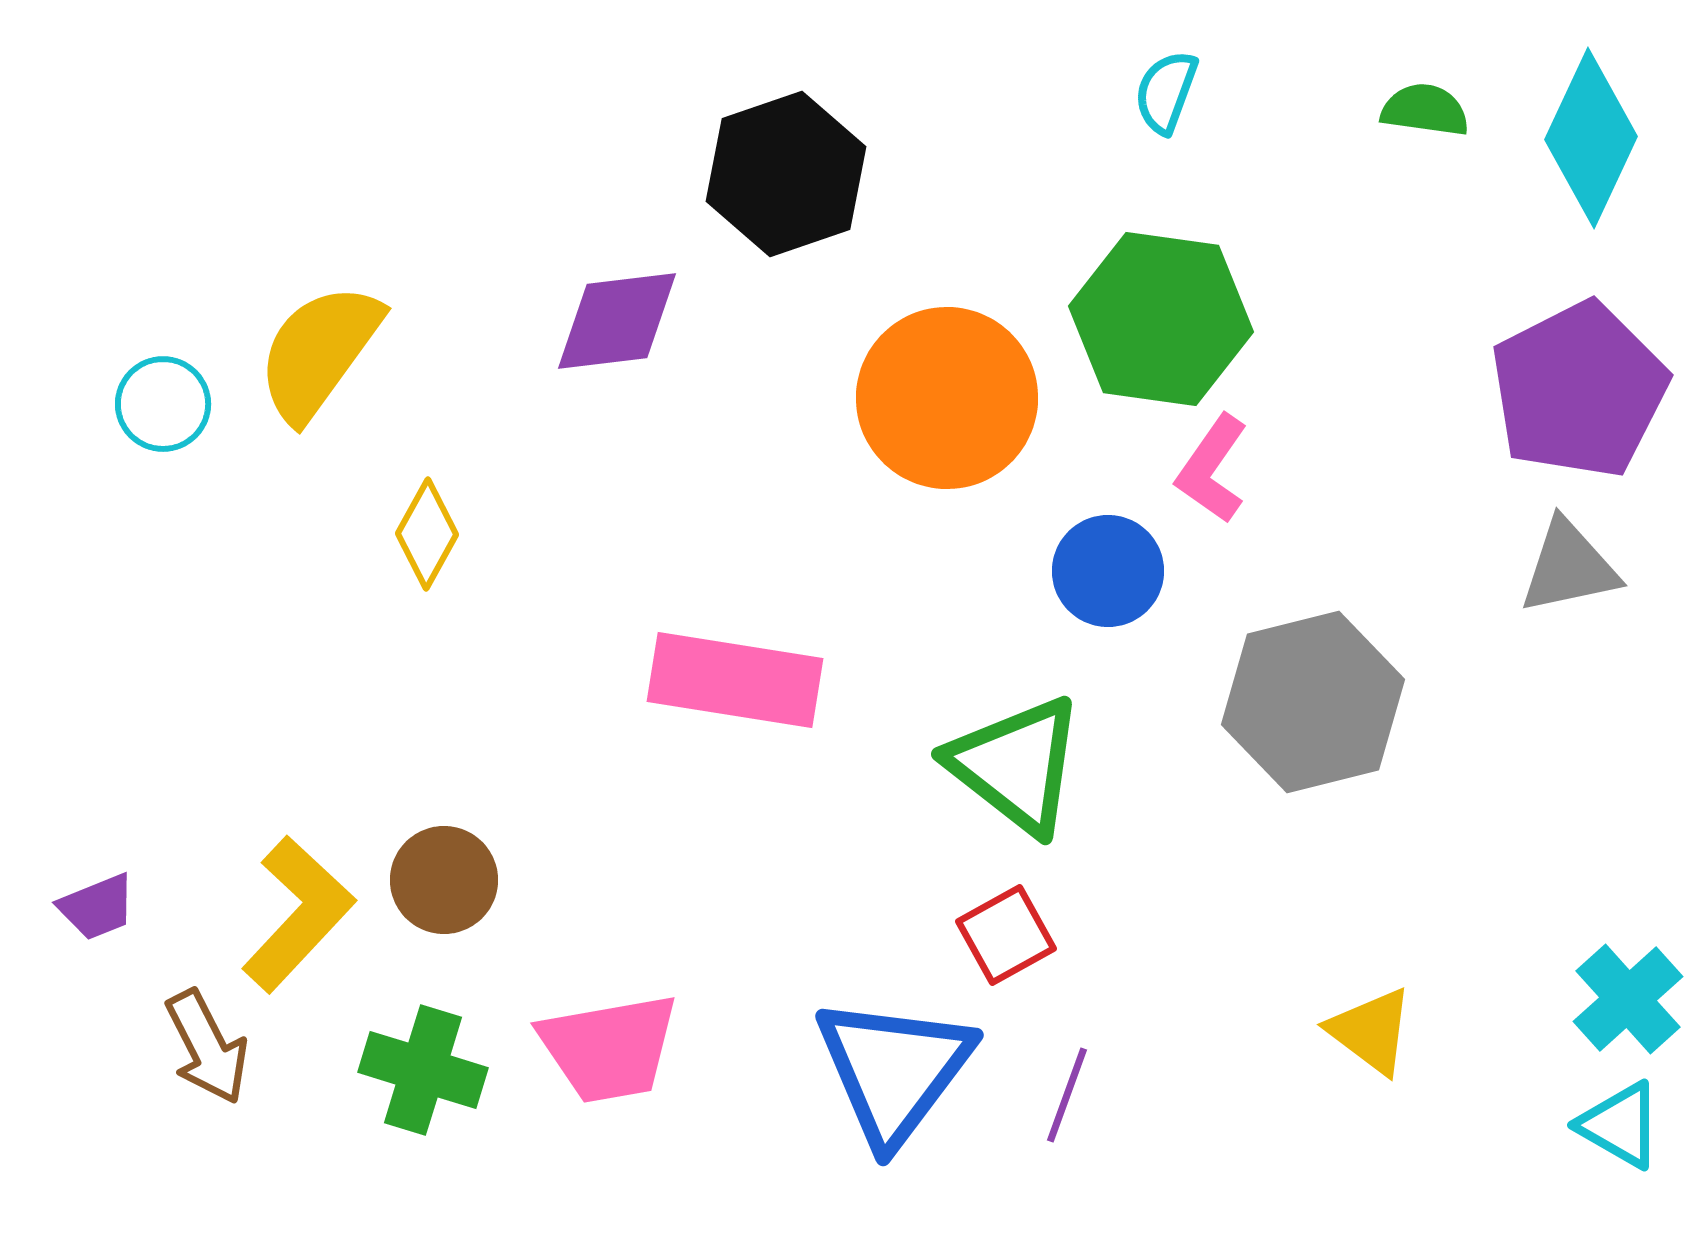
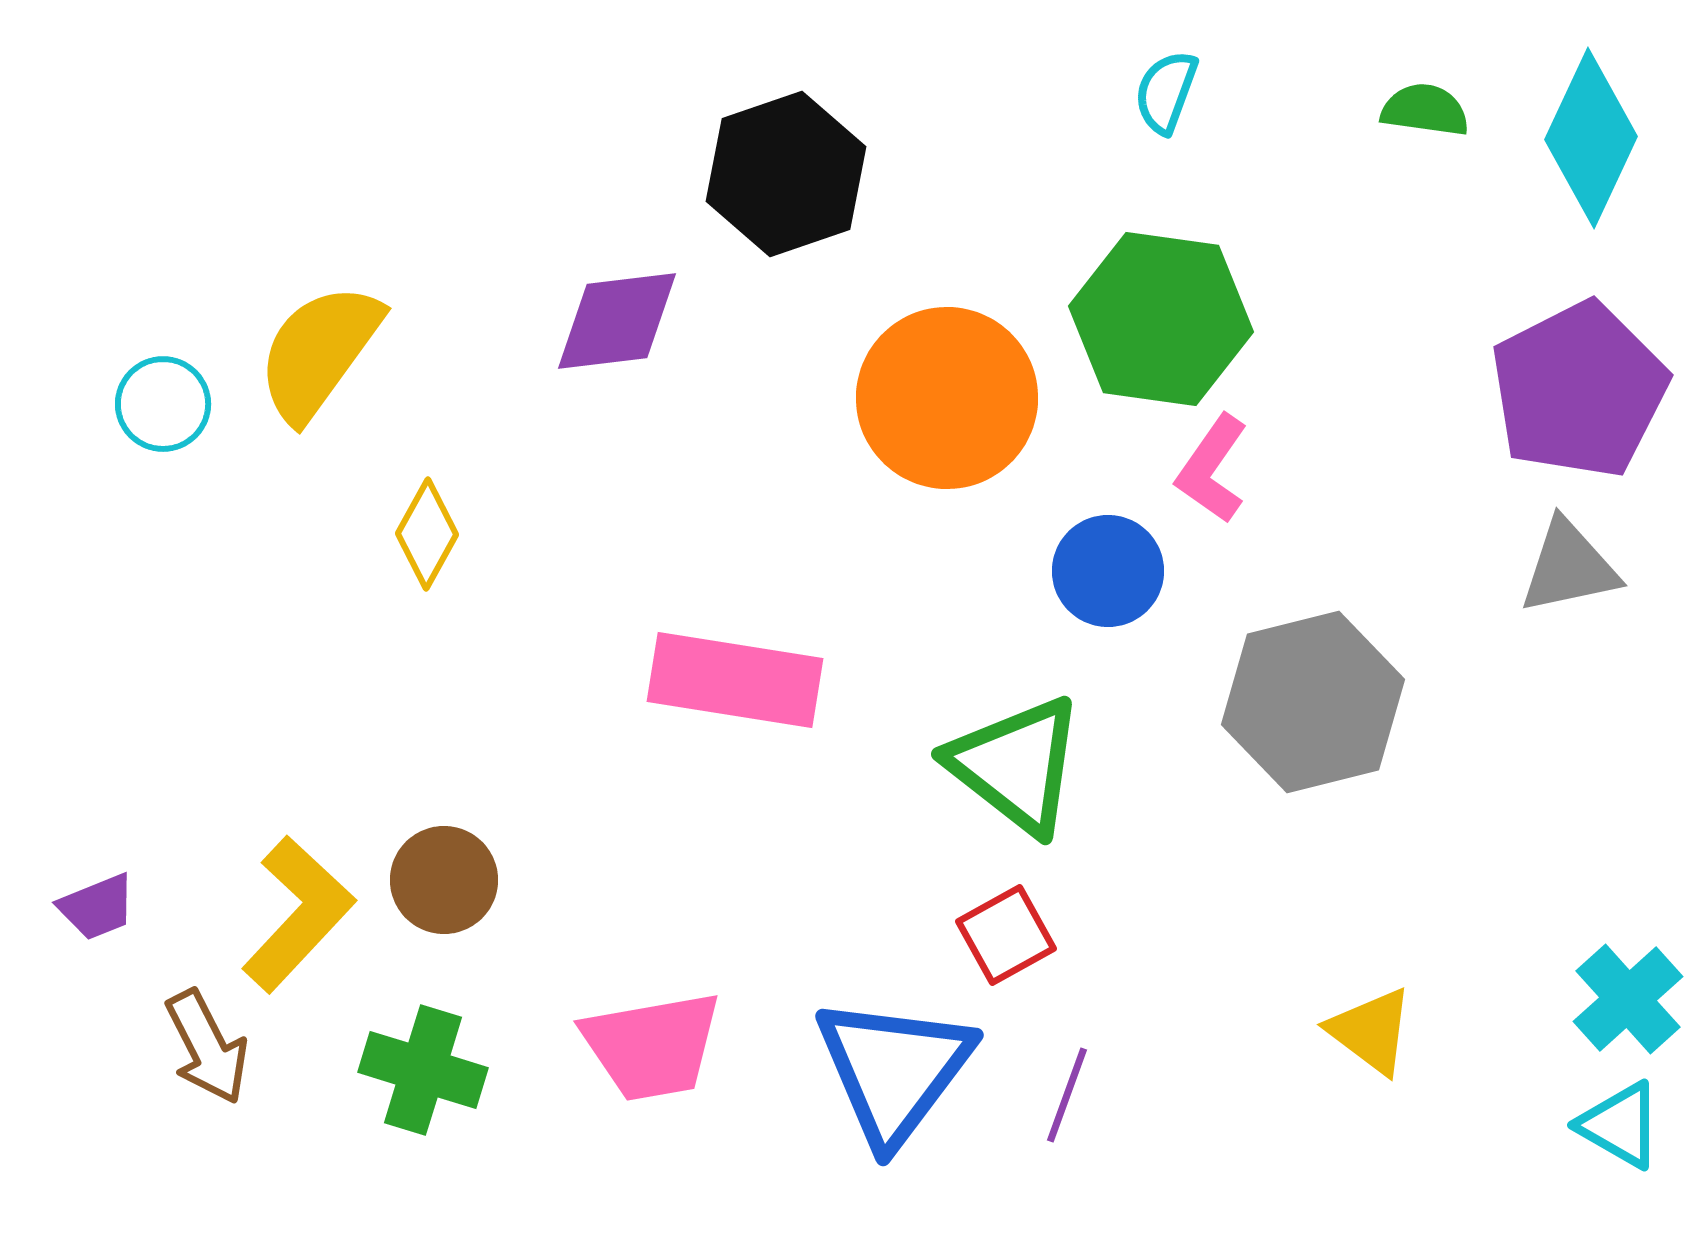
pink trapezoid: moved 43 px right, 2 px up
